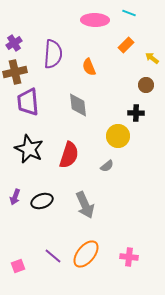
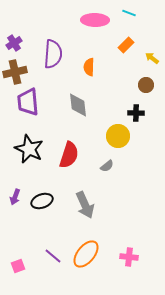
orange semicircle: rotated 24 degrees clockwise
